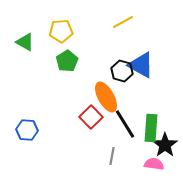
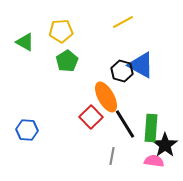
pink semicircle: moved 3 px up
